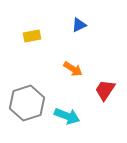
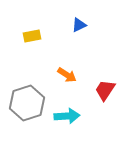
orange arrow: moved 6 px left, 6 px down
cyan arrow: rotated 25 degrees counterclockwise
